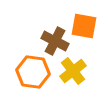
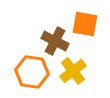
orange square: moved 1 px right, 2 px up
orange hexagon: moved 1 px left
